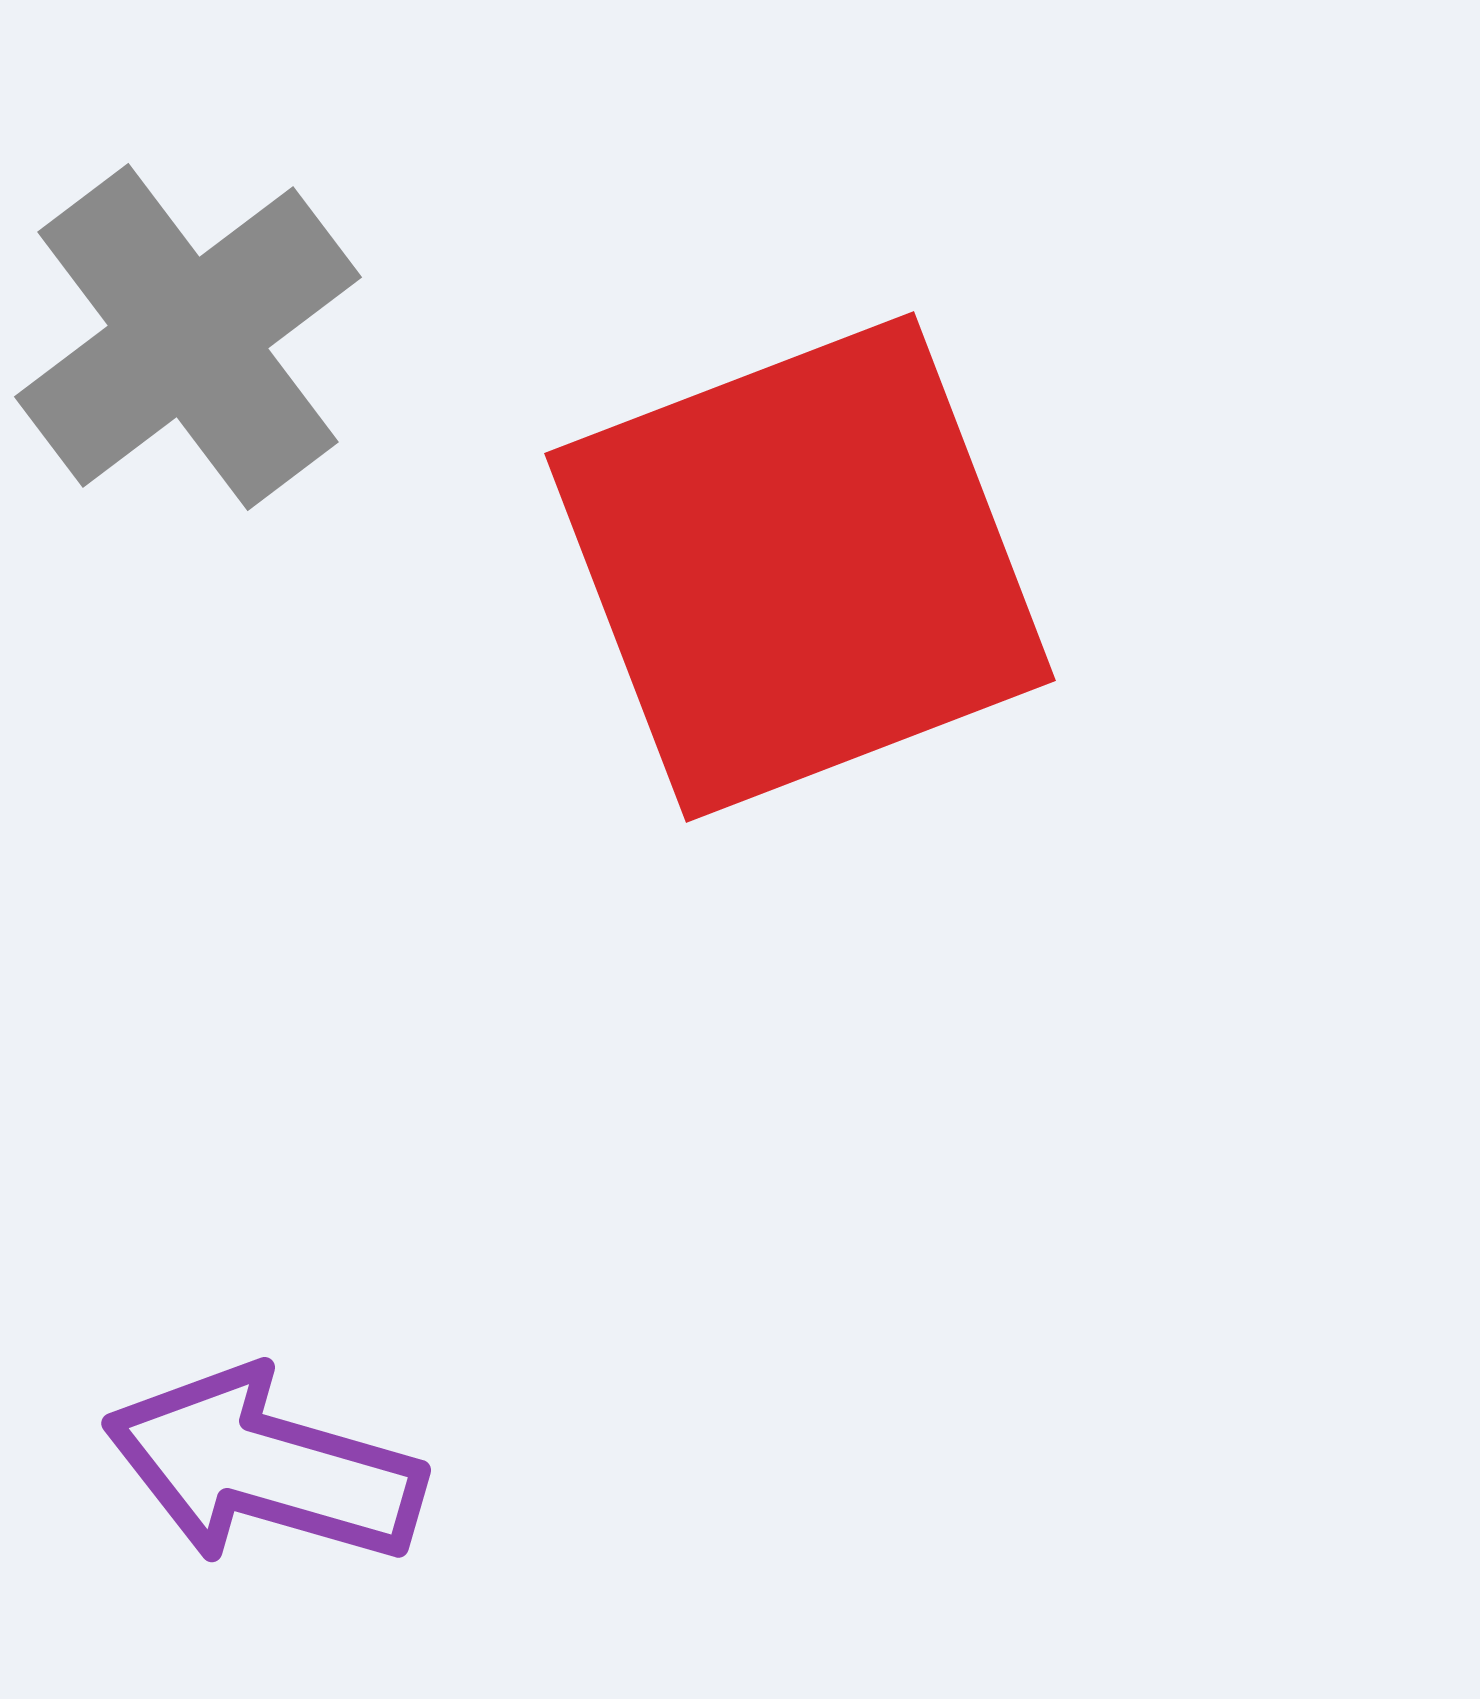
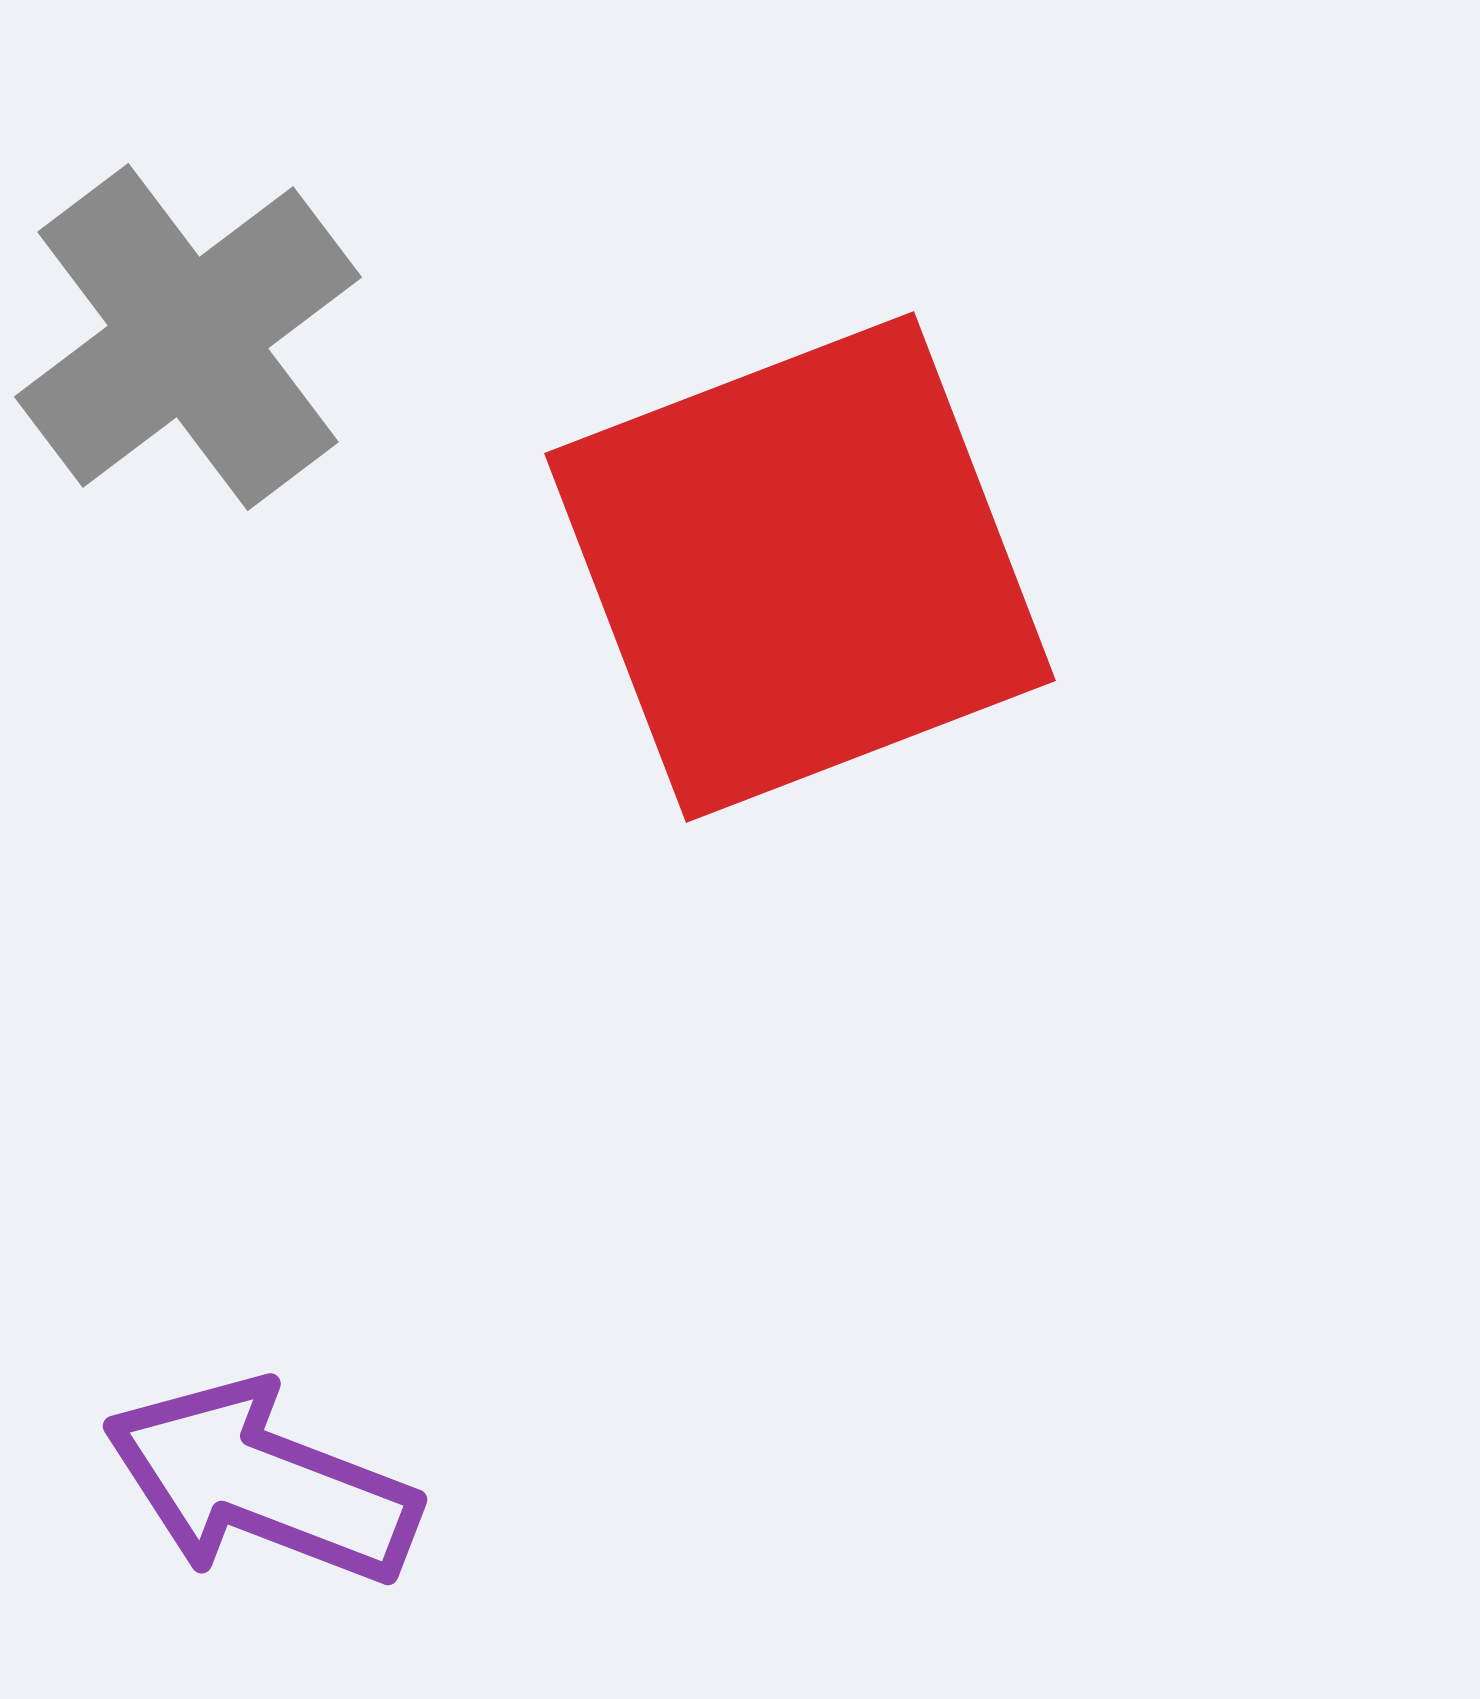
purple arrow: moved 3 px left, 16 px down; rotated 5 degrees clockwise
